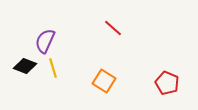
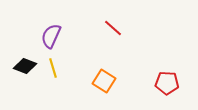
purple semicircle: moved 6 px right, 5 px up
red pentagon: rotated 20 degrees counterclockwise
